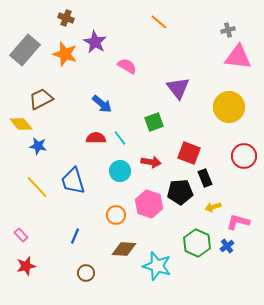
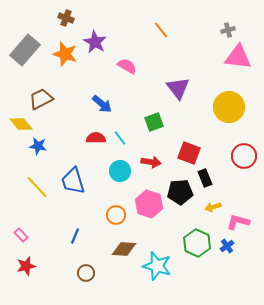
orange line: moved 2 px right, 8 px down; rotated 12 degrees clockwise
